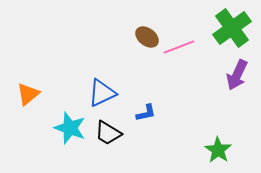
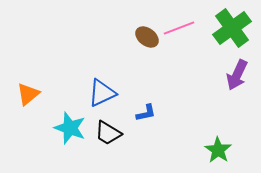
pink line: moved 19 px up
